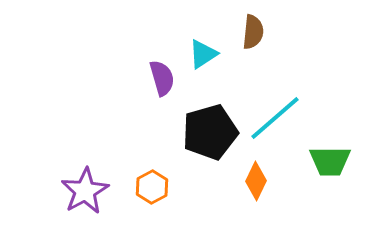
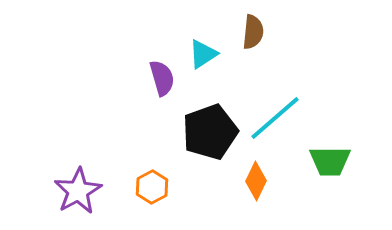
black pentagon: rotated 4 degrees counterclockwise
purple star: moved 7 px left
